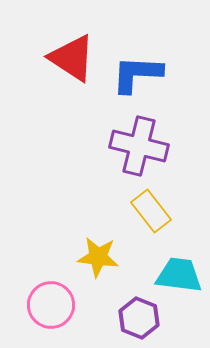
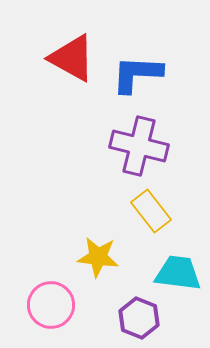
red triangle: rotated 4 degrees counterclockwise
cyan trapezoid: moved 1 px left, 2 px up
